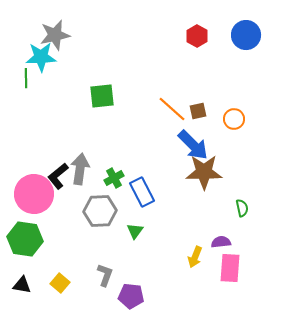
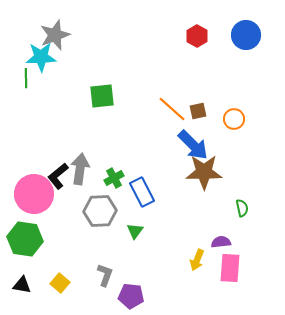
gray star: rotated 8 degrees counterclockwise
yellow arrow: moved 2 px right, 3 px down
